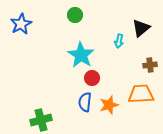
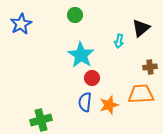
brown cross: moved 2 px down
